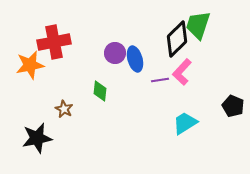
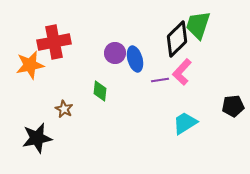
black pentagon: rotated 30 degrees counterclockwise
